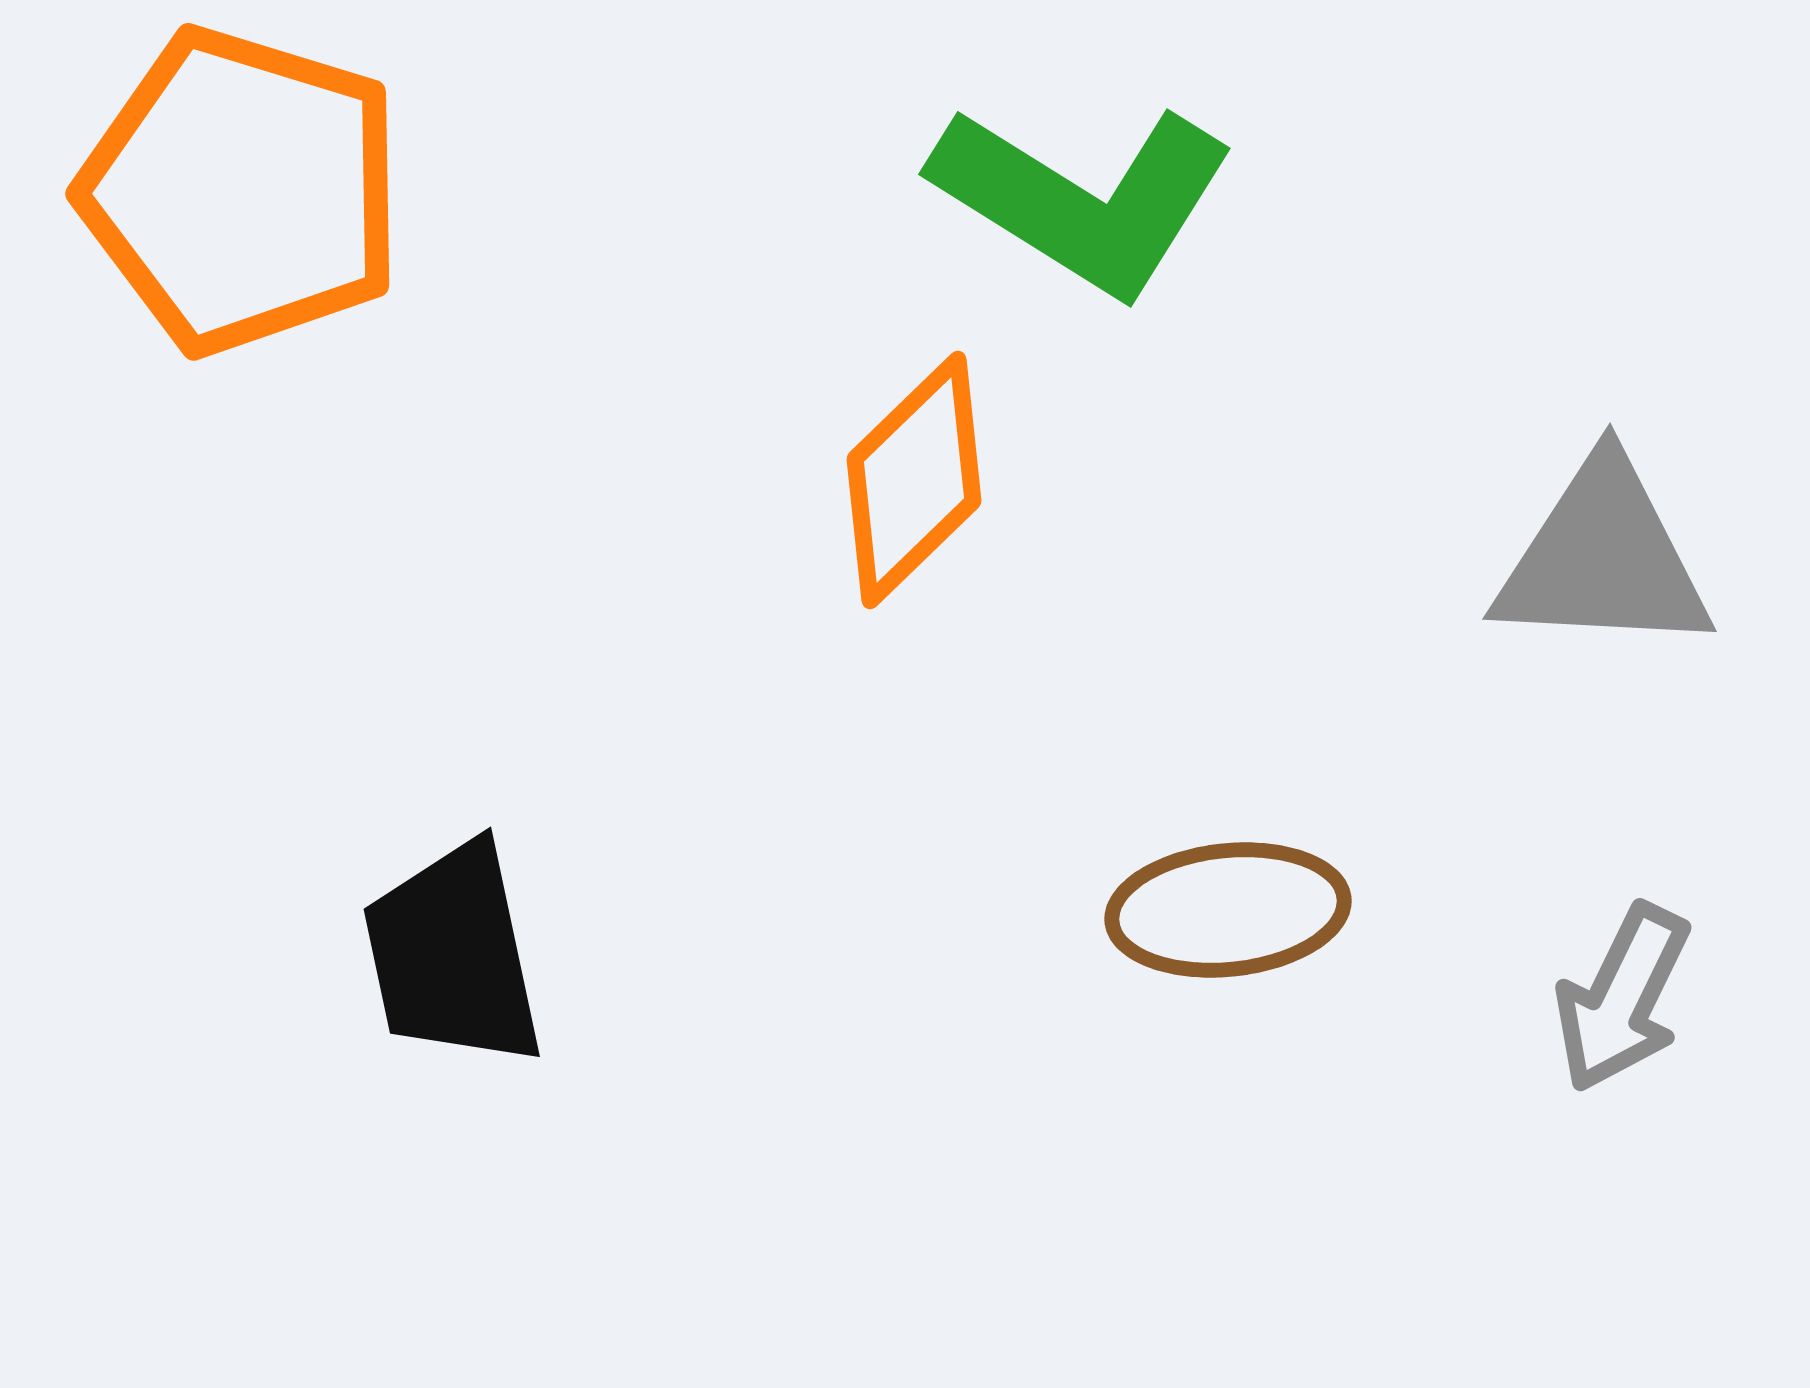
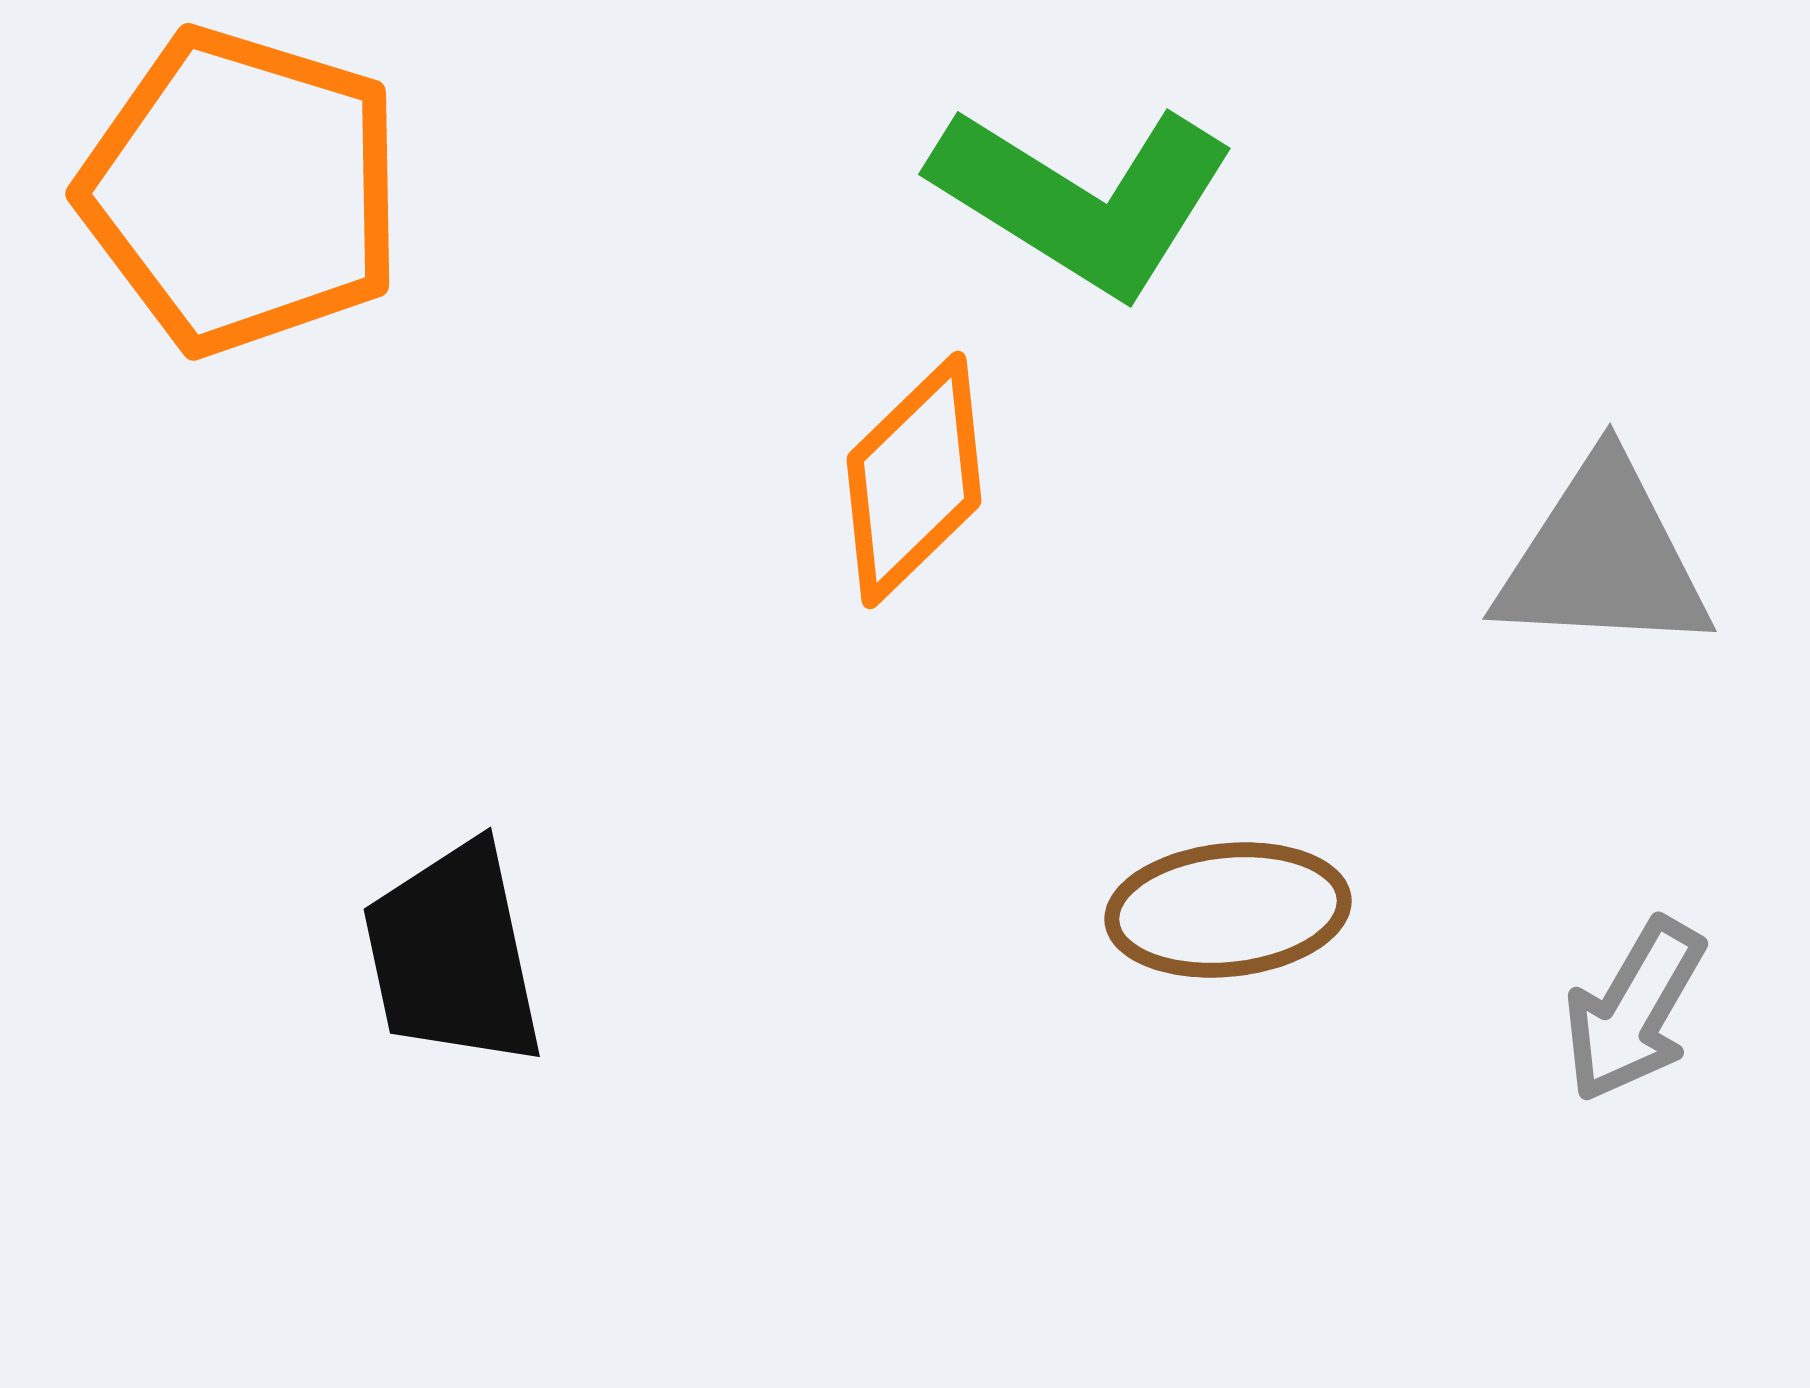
gray arrow: moved 12 px right, 12 px down; rotated 4 degrees clockwise
